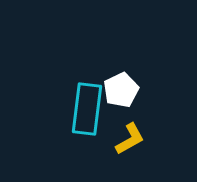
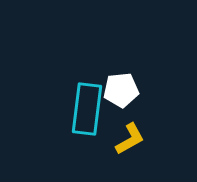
white pentagon: rotated 20 degrees clockwise
